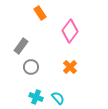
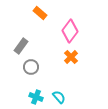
orange rectangle: rotated 16 degrees counterclockwise
orange cross: moved 1 px right, 10 px up
cyan semicircle: moved 1 px right, 1 px up
